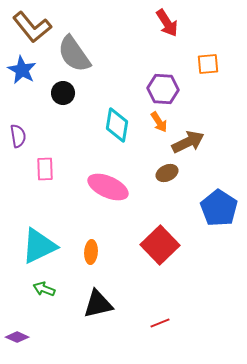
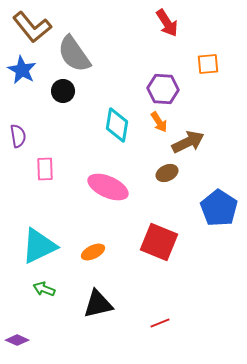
black circle: moved 2 px up
red square: moved 1 px left, 3 px up; rotated 24 degrees counterclockwise
orange ellipse: moved 2 px right; rotated 60 degrees clockwise
purple diamond: moved 3 px down
